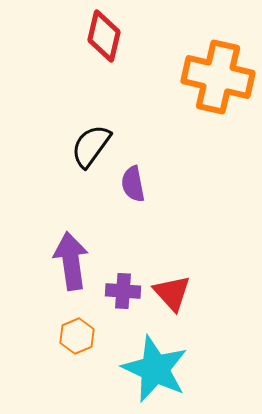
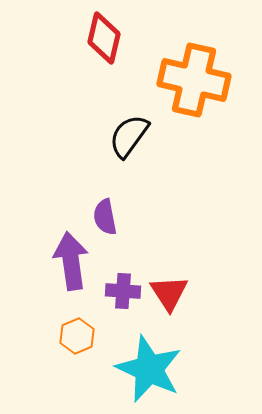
red diamond: moved 2 px down
orange cross: moved 24 px left, 3 px down
black semicircle: moved 38 px right, 10 px up
purple semicircle: moved 28 px left, 33 px down
red triangle: moved 3 px left; rotated 9 degrees clockwise
cyan star: moved 6 px left
